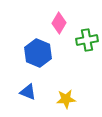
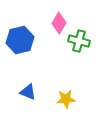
green cross: moved 8 px left, 1 px down; rotated 25 degrees clockwise
blue hexagon: moved 18 px left, 13 px up; rotated 24 degrees clockwise
